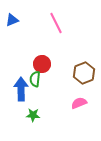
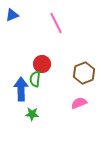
blue triangle: moved 5 px up
green star: moved 1 px left, 1 px up
